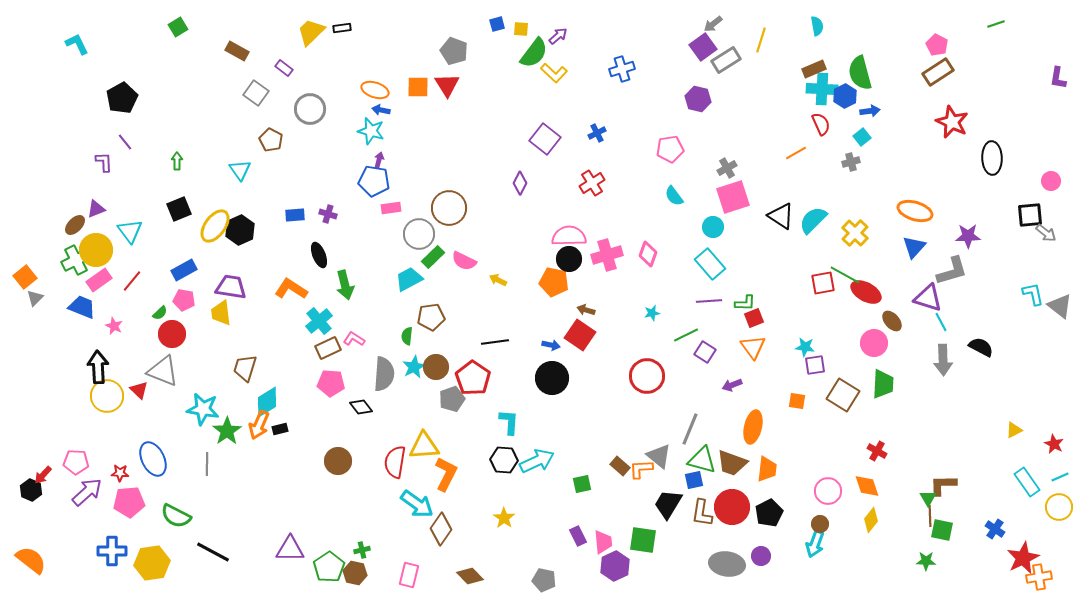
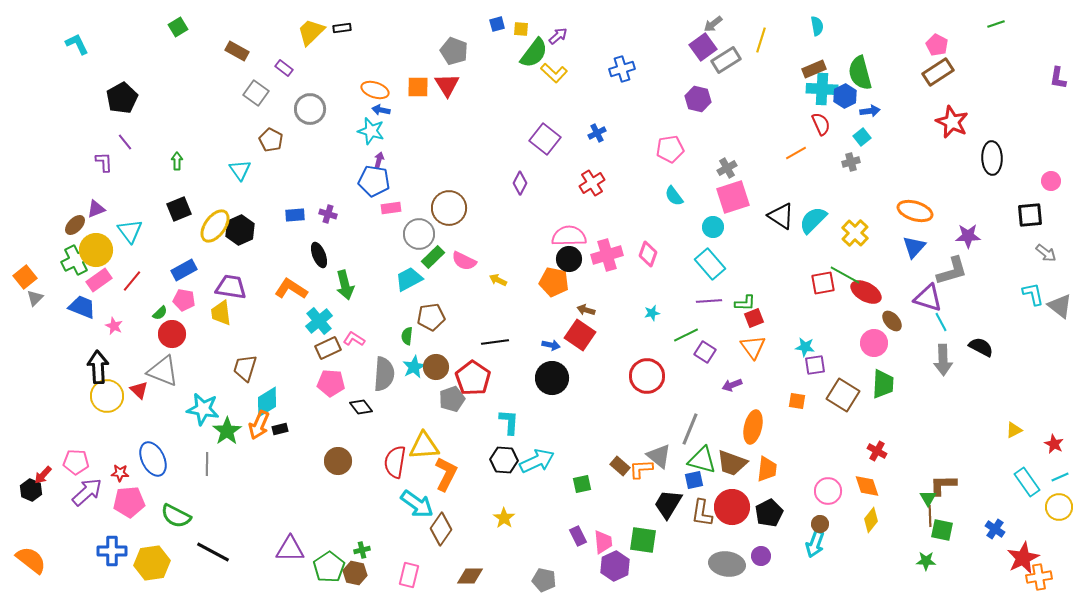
gray arrow at (1046, 233): moved 20 px down
brown diamond at (470, 576): rotated 44 degrees counterclockwise
